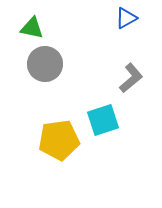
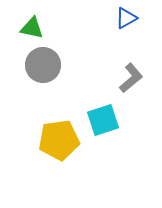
gray circle: moved 2 px left, 1 px down
